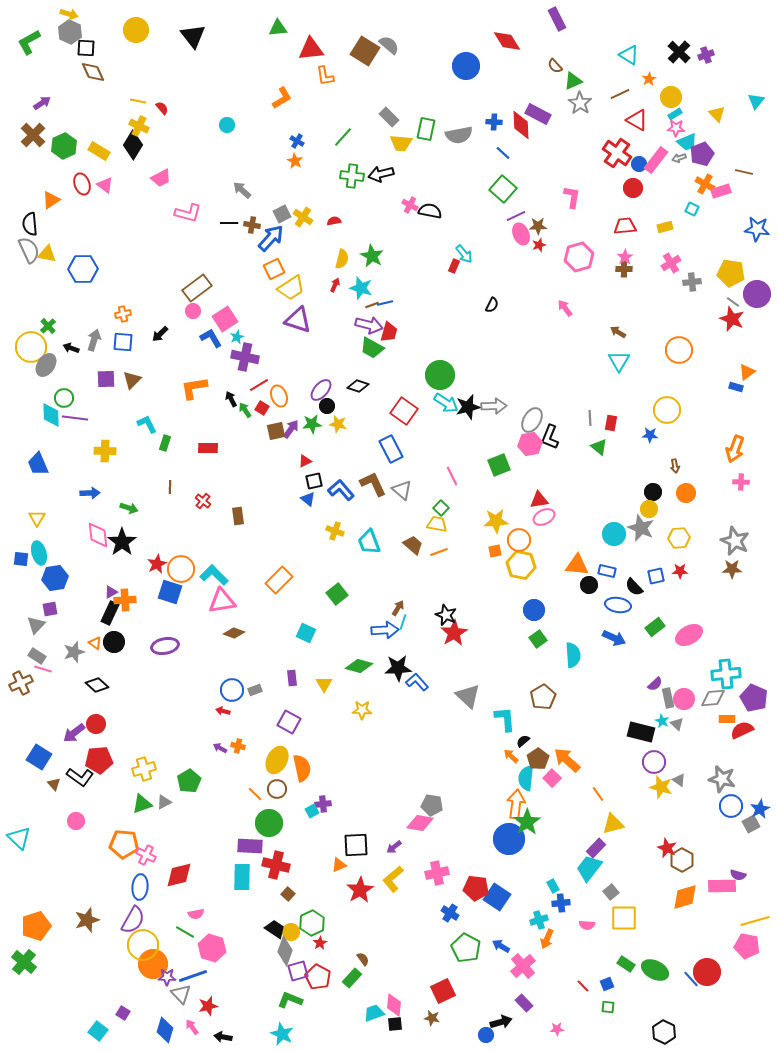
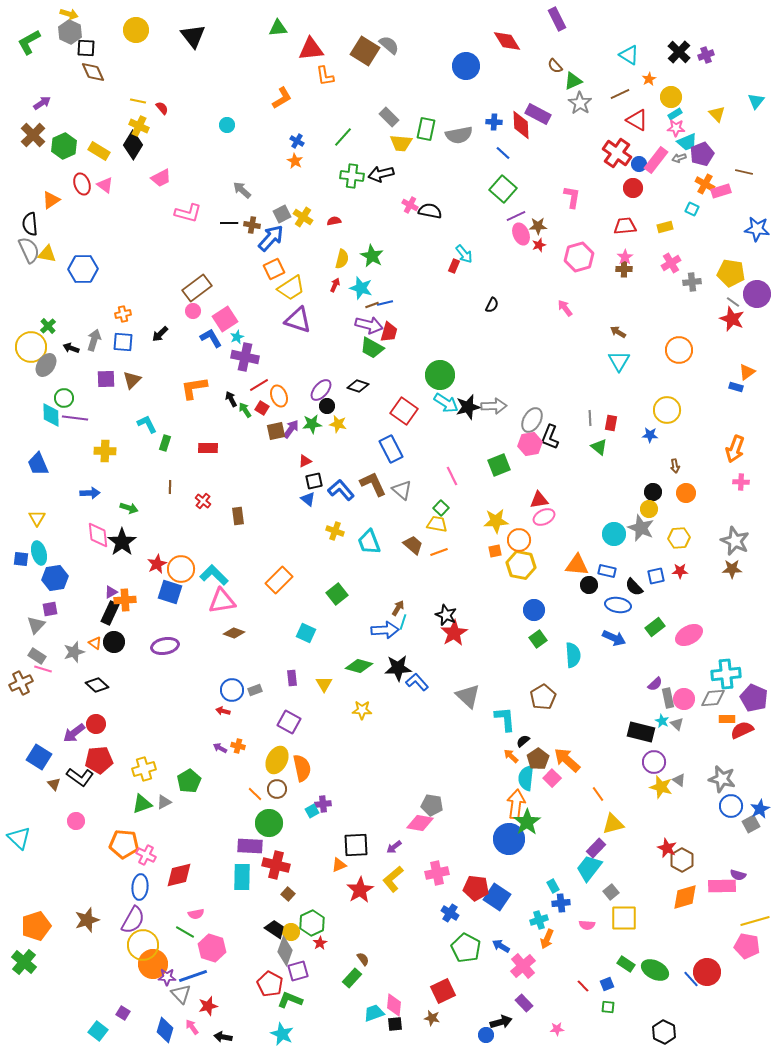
red pentagon at (318, 977): moved 48 px left, 7 px down
